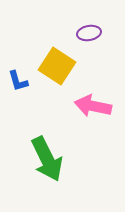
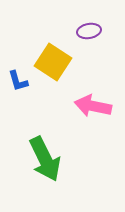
purple ellipse: moved 2 px up
yellow square: moved 4 px left, 4 px up
green arrow: moved 2 px left
